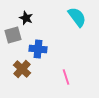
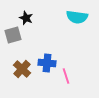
cyan semicircle: rotated 135 degrees clockwise
blue cross: moved 9 px right, 14 px down
pink line: moved 1 px up
